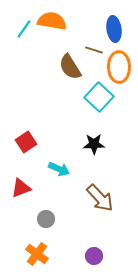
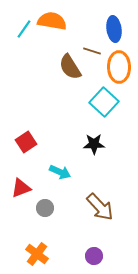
brown line: moved 2 px left, 1 px down
cyan square: moved 5 px right, 5 px down
cyan arrow: moved 1 px right, 3 px down
brown arrow: moved 9 px down
gray circle: moved 1 px left, 11 px up
